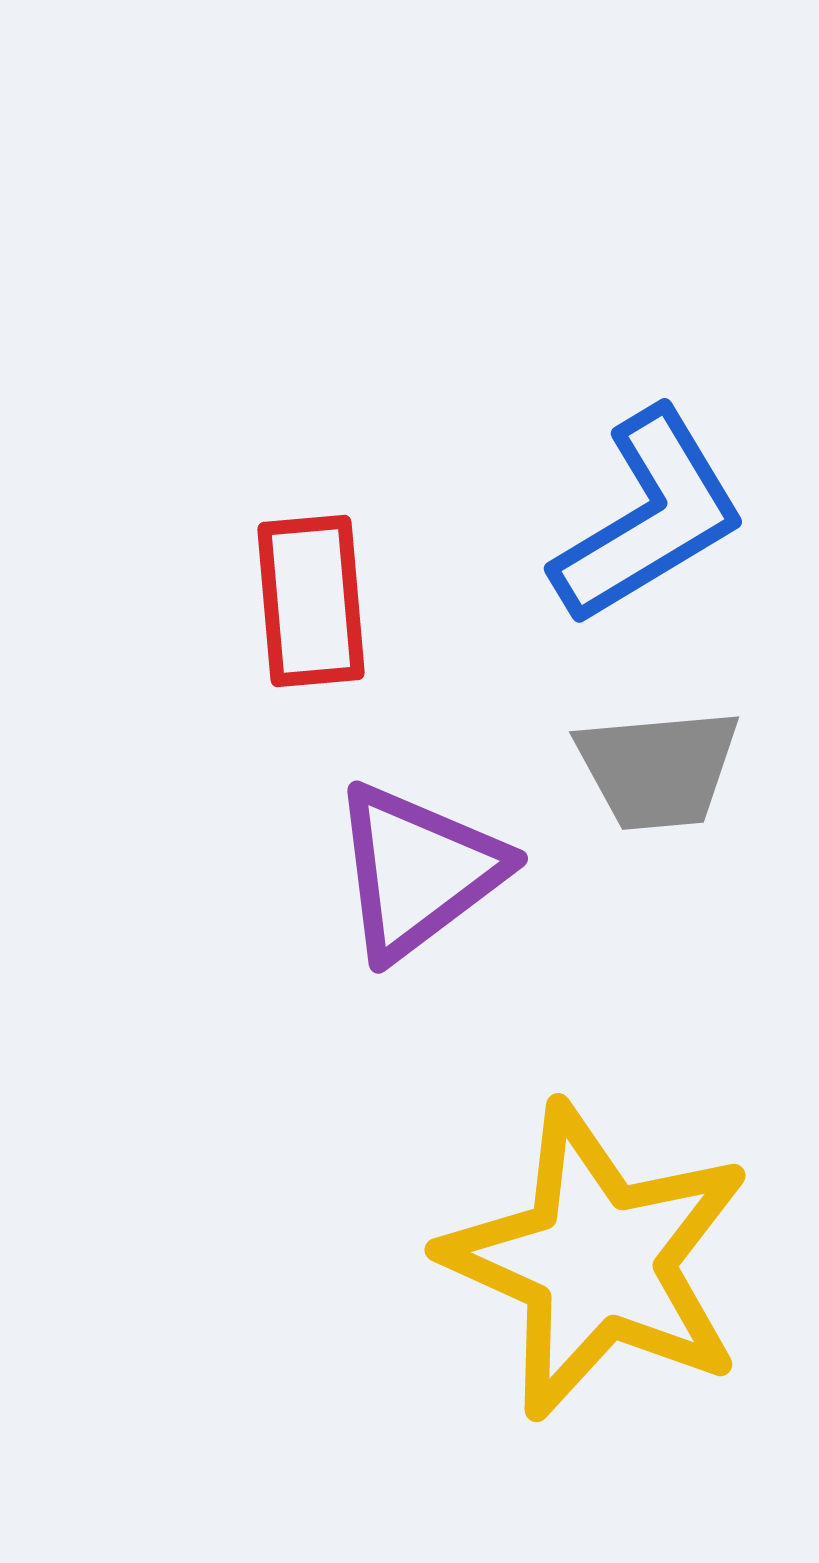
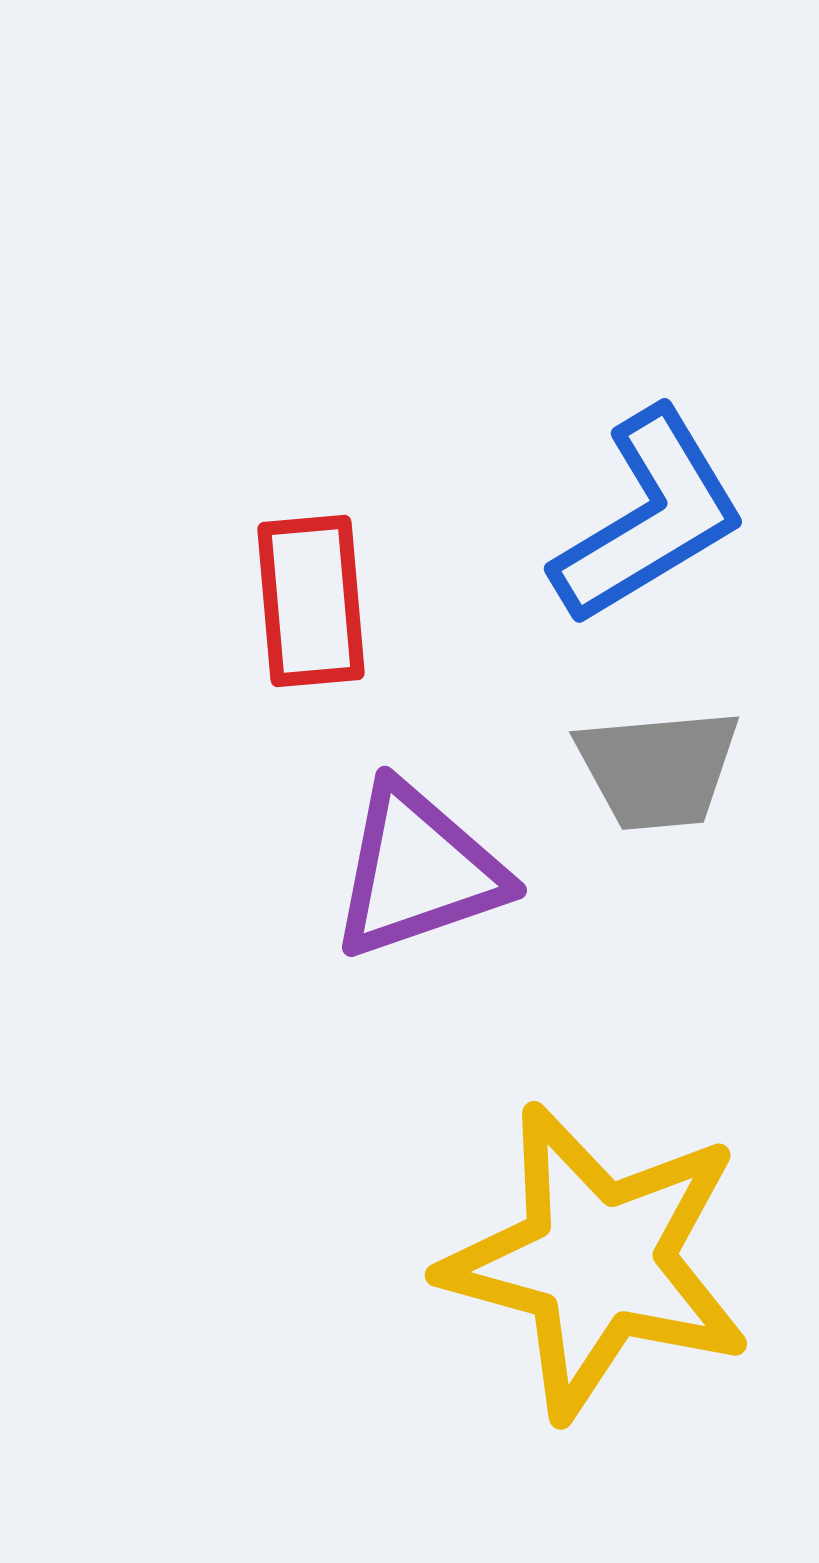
purple triangle: rotated 18 degrees clockwise
yellow star: rotated 9 degrees counterclockwise
